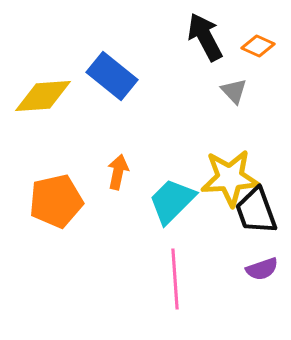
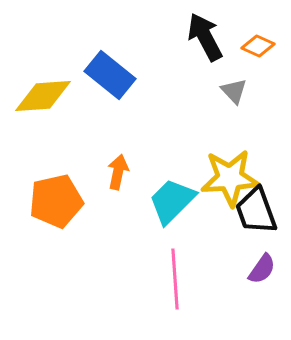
blue rectangle: moved 2 px left, 1 px up
purple semicircle: rotated 36 degrees counterclockwise
